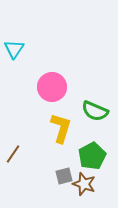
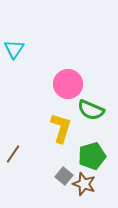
pink circle: moved 16 px right, 3 px up
green semicircle: moved 4 px left, 1 px up
green pentagon: rotated 12 degrees clockwise
gray square: rotated 36 degrees counterclockwise
